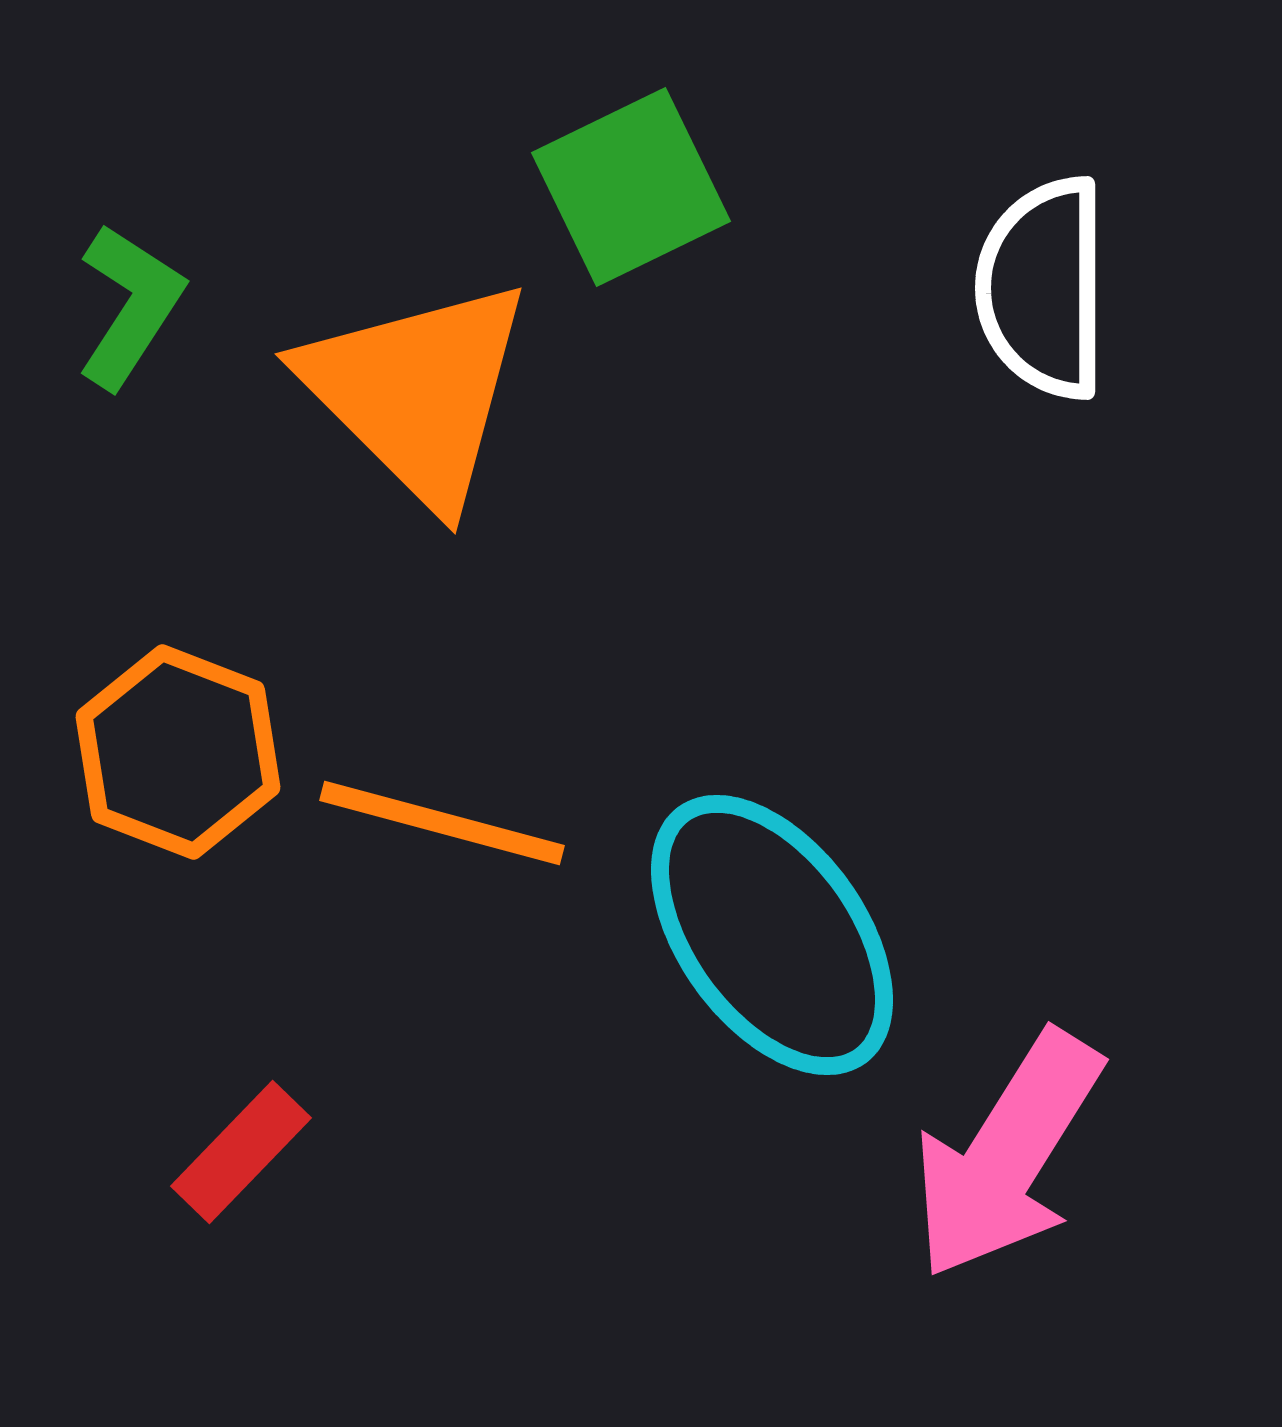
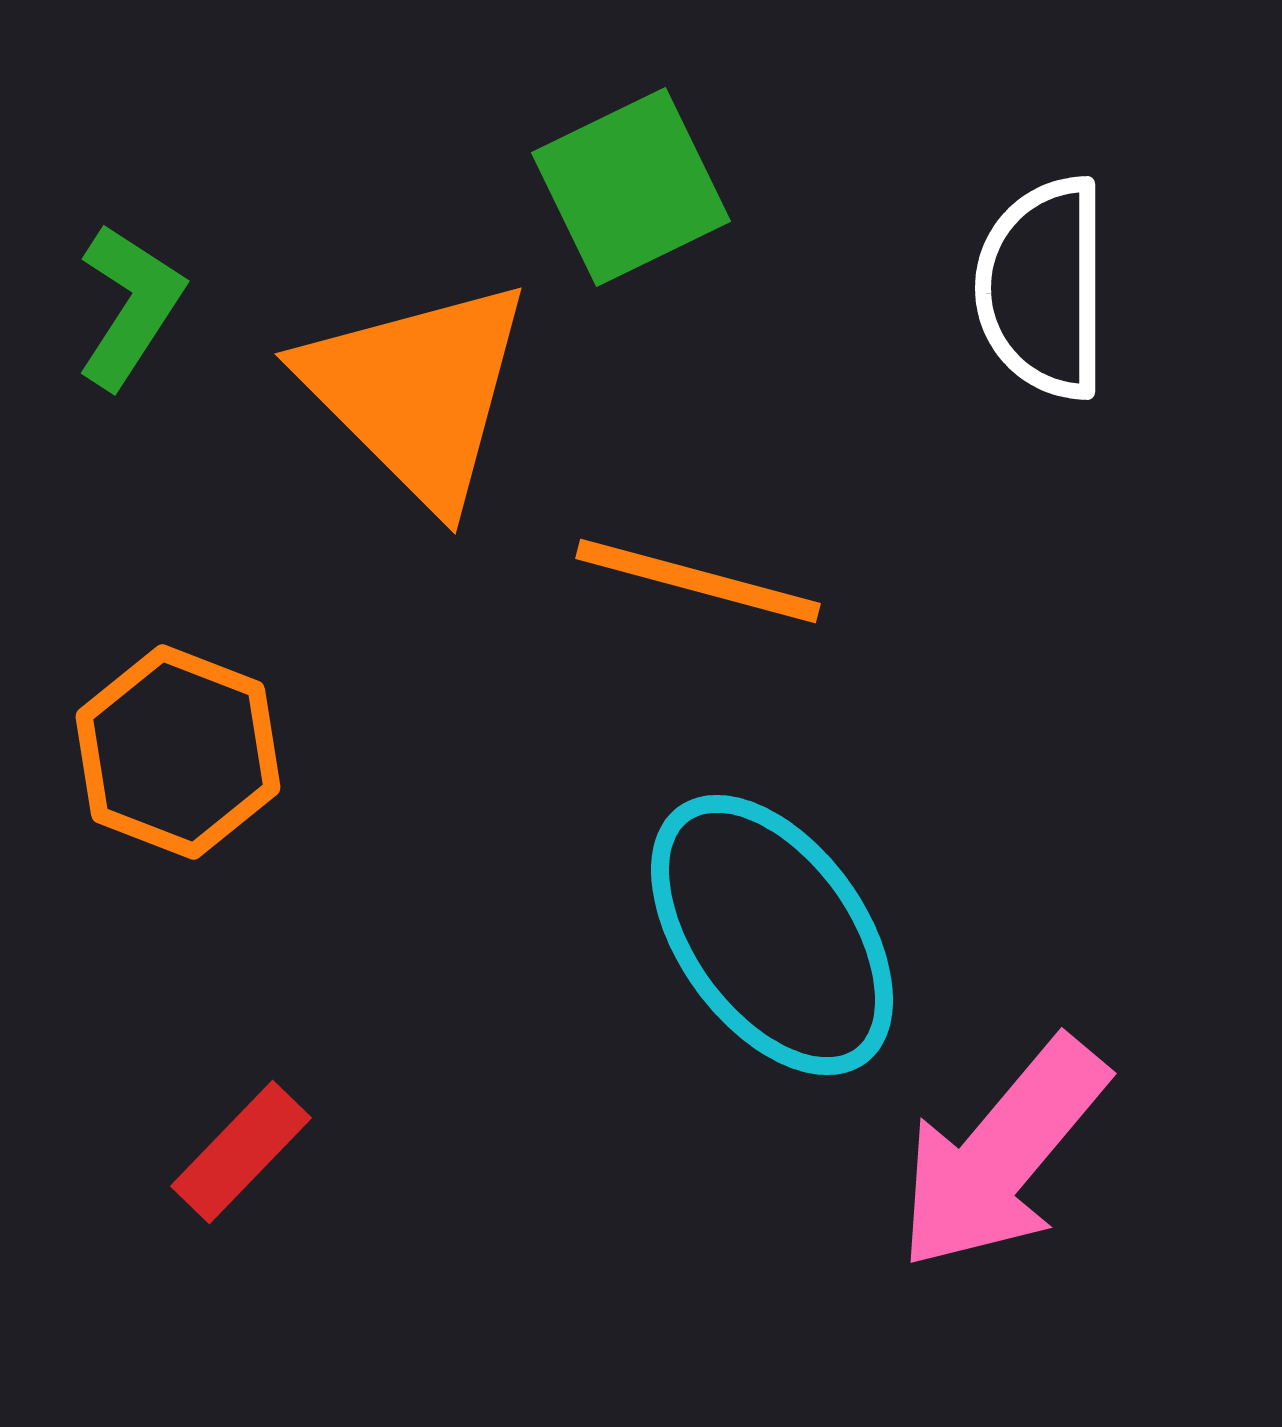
orange line: moved 256 px right, 242 px up
pink arrow: moved 5 px left, 1 px up; rotated 8 degrees clockwise
